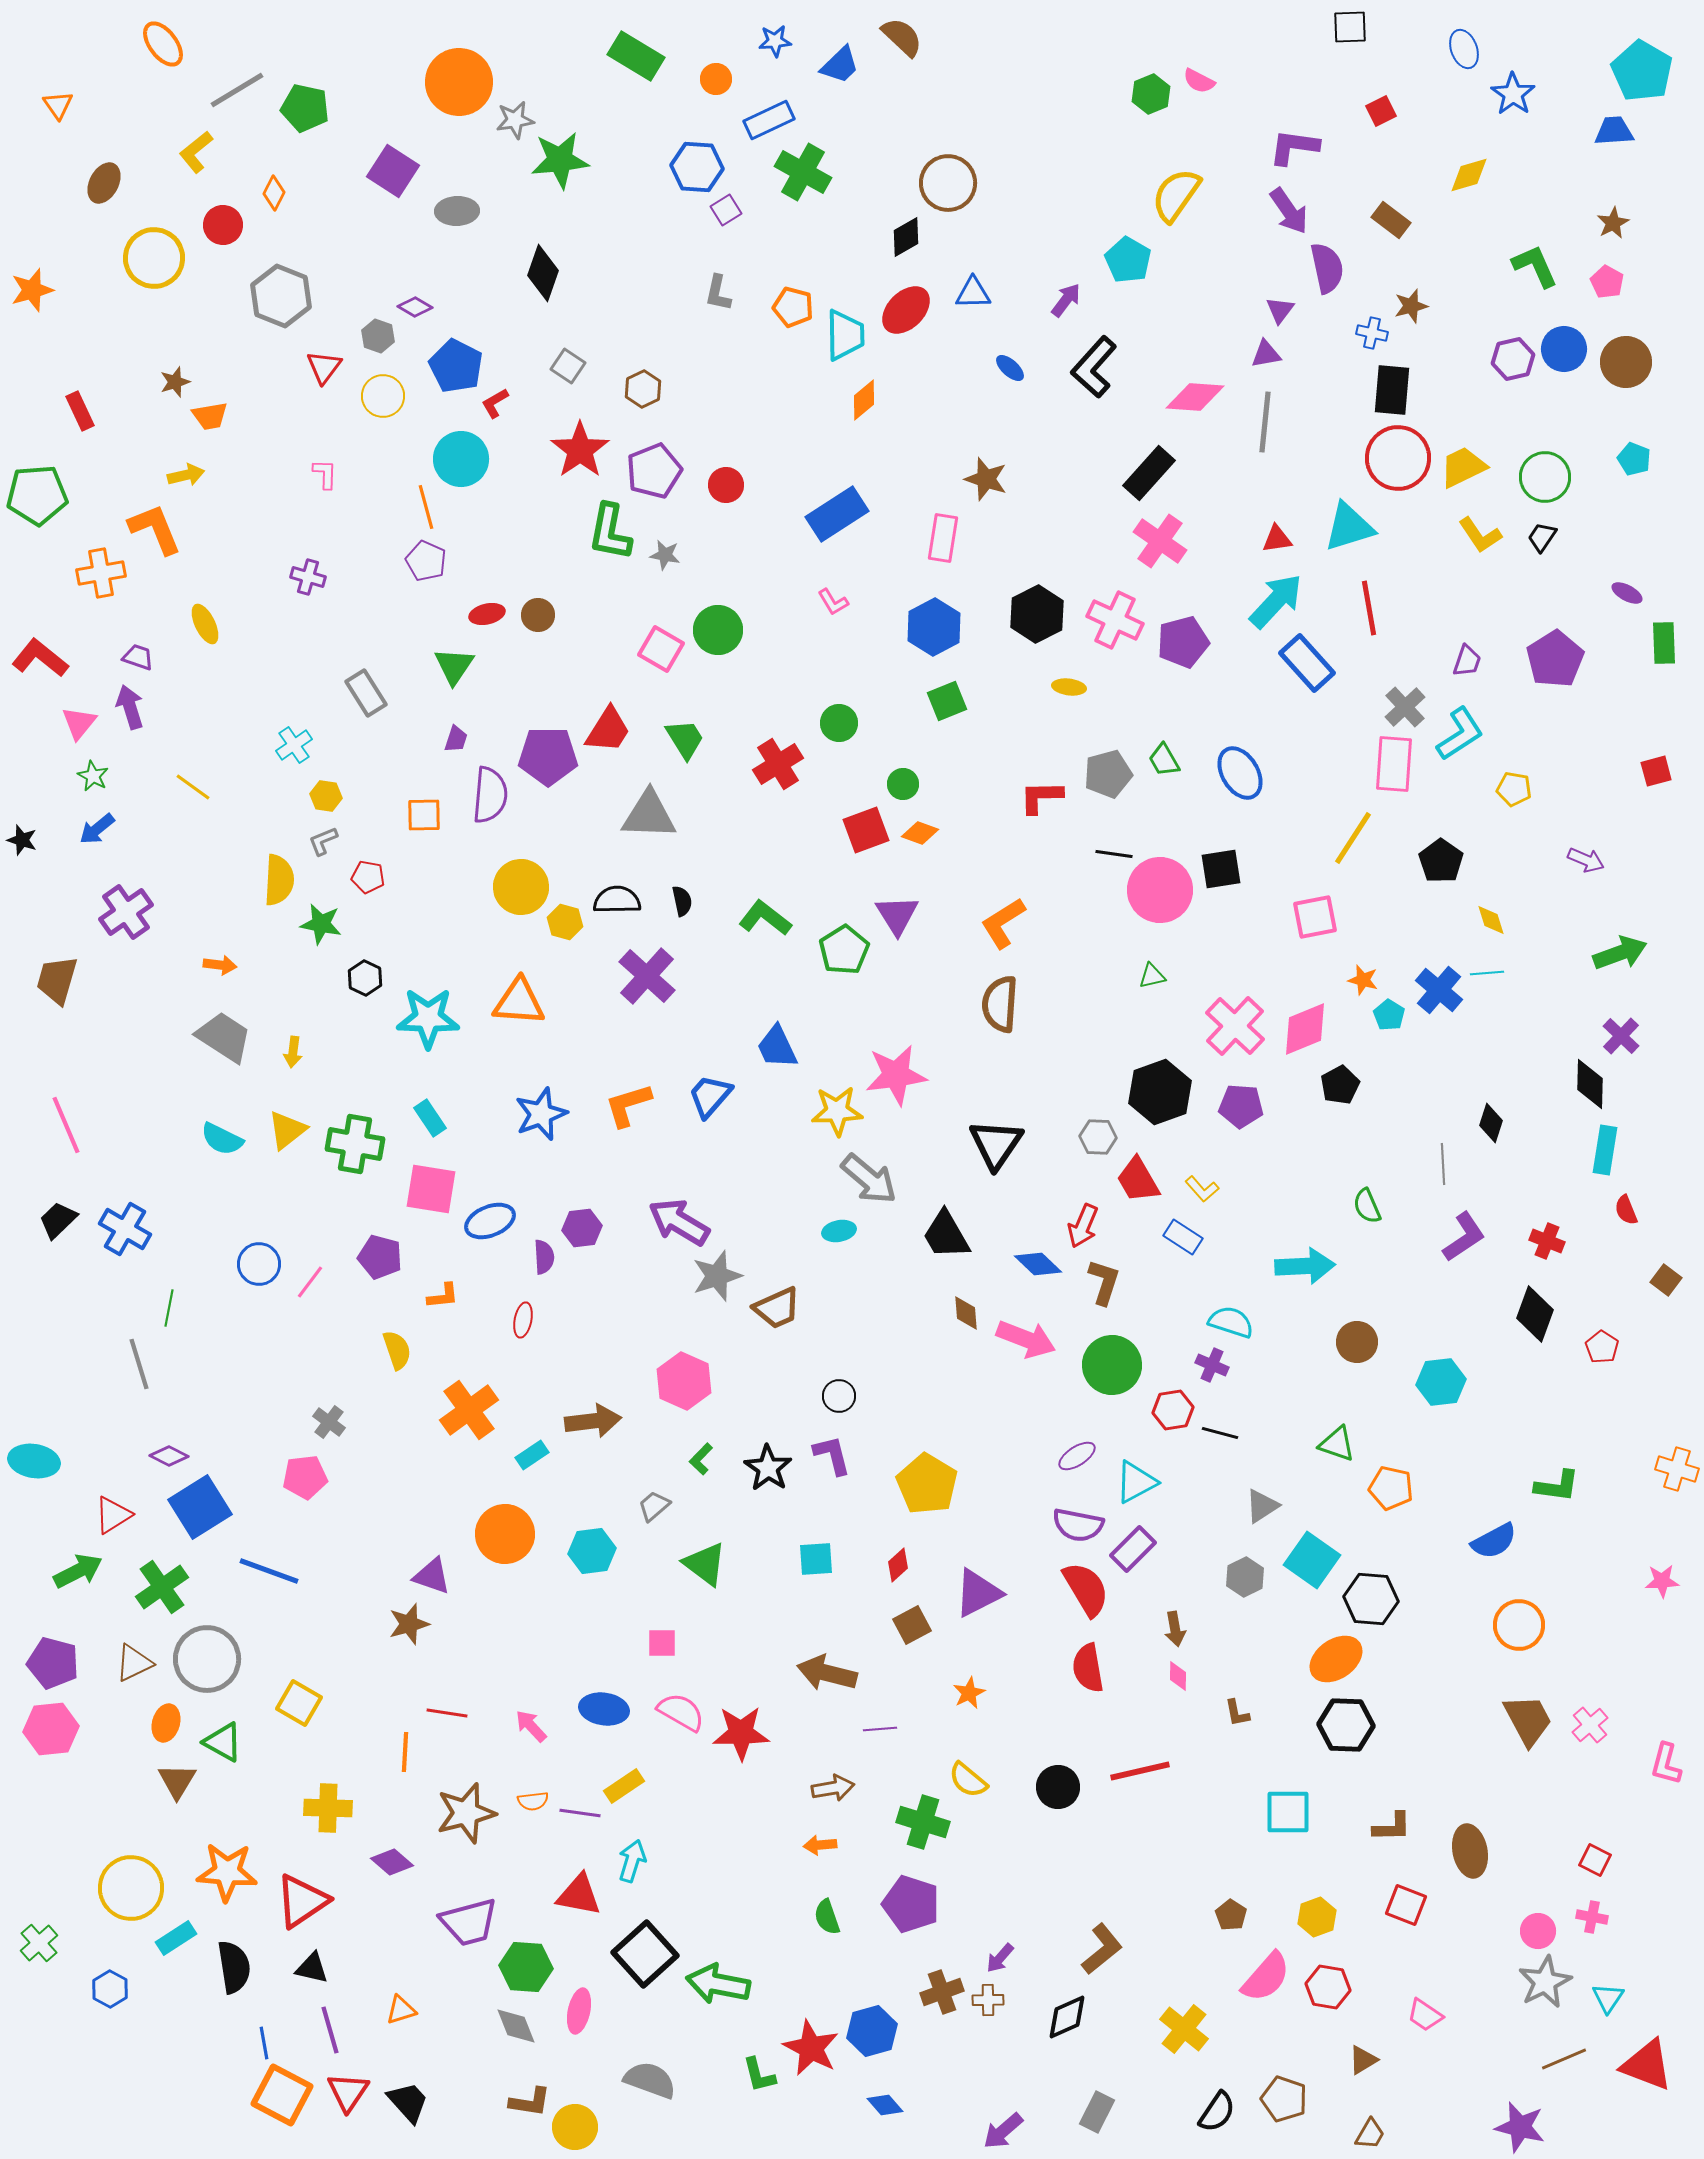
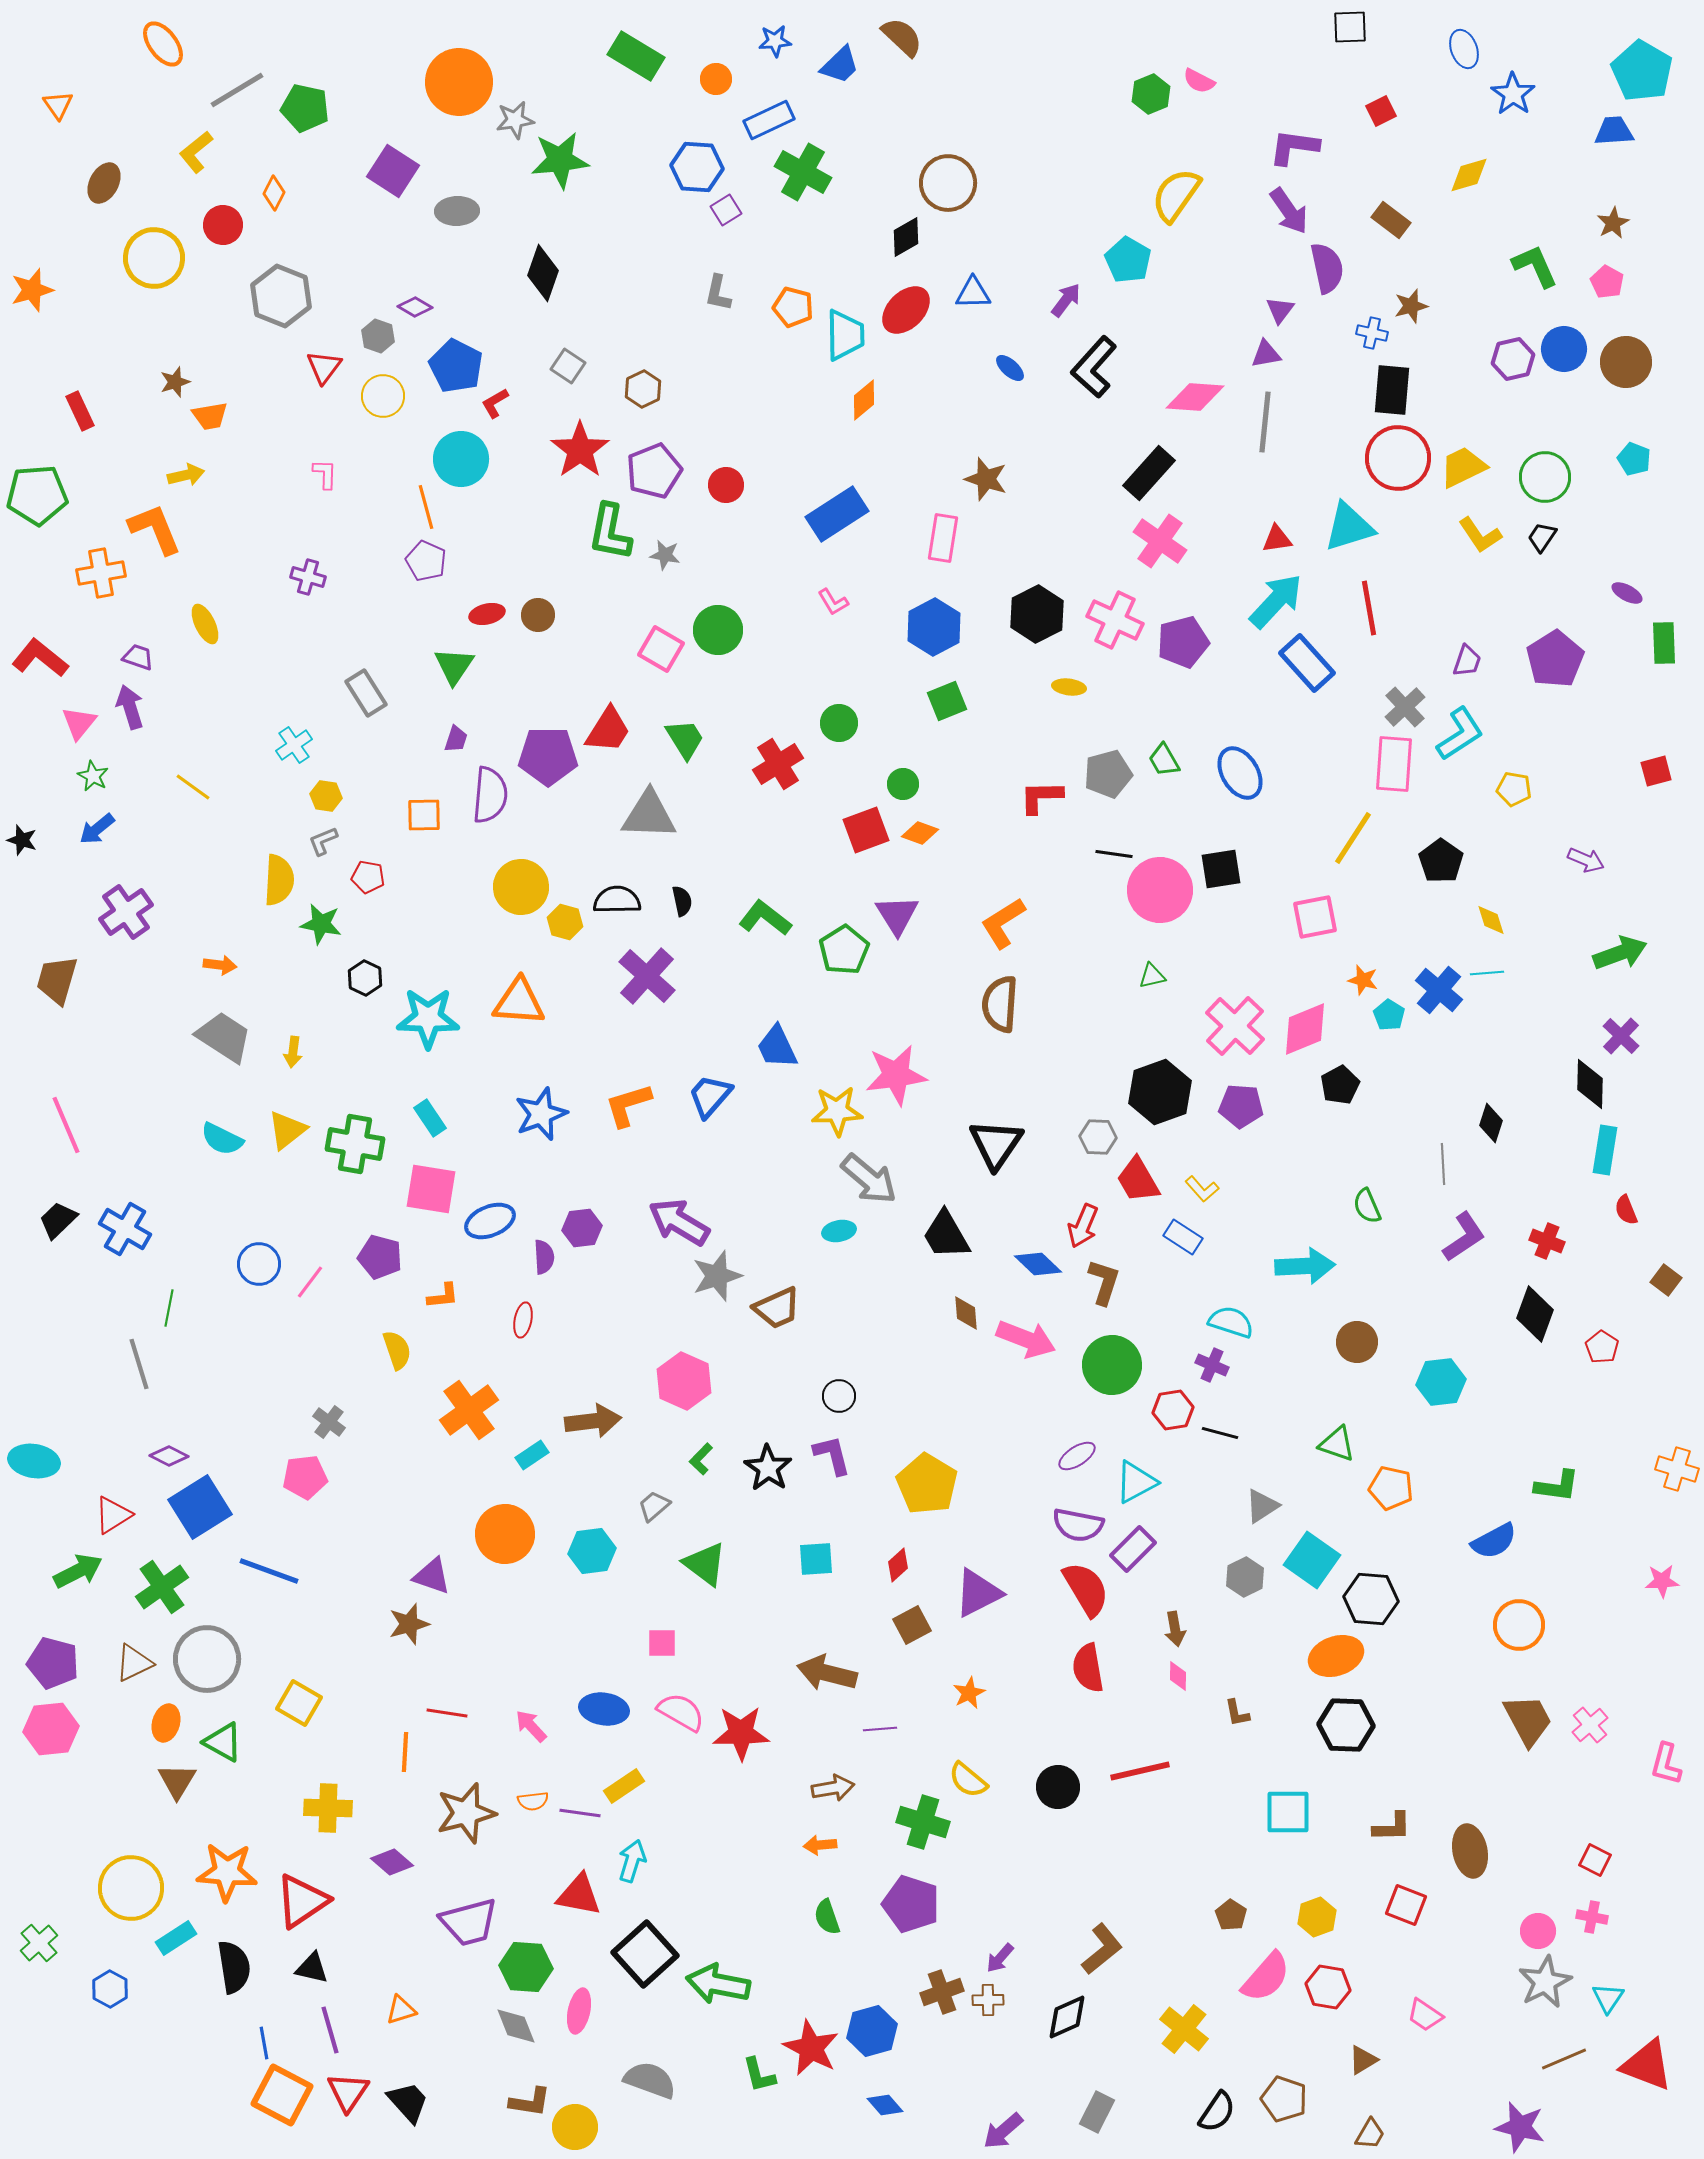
orange ellipse at (1336, 1659): moved 3 px up; rotated 16 degrees clockwise
